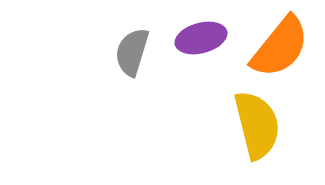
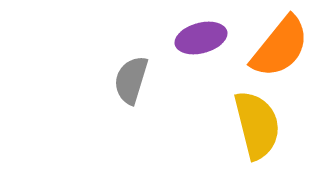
gray semicircle: moved 1 px left, 28 px down
